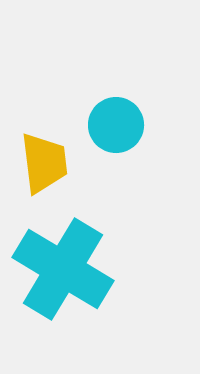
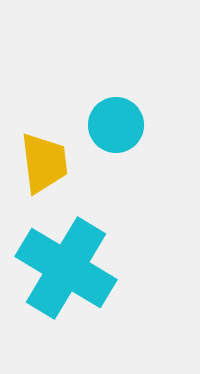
cyan cross: moved 3 px right, 1 px up
